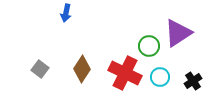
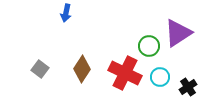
black cross: moved 5 px left, 6 px down
